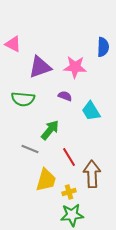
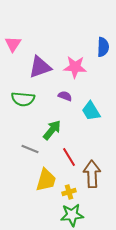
pink triangle: rotated 36 degrees clockwise
green arrow: moved 2 px right
